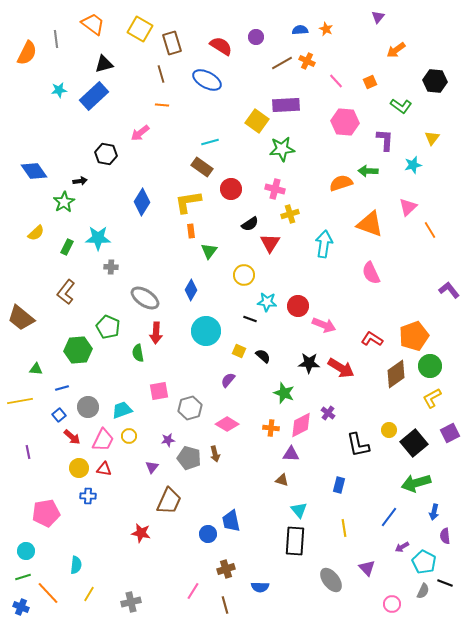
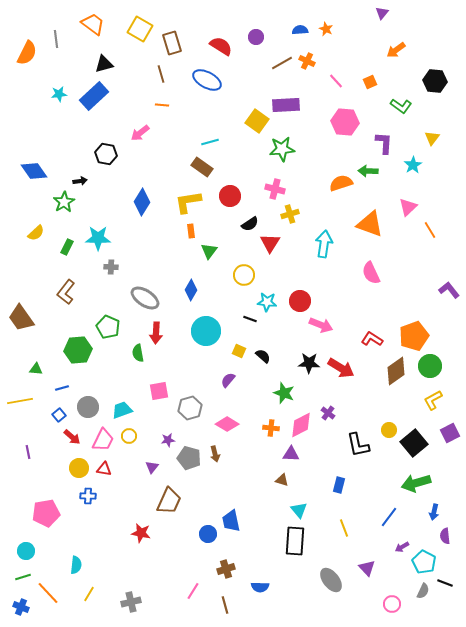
purple triangle at (378, 17): moved 4 px right, 4 px up
cyan star at (59, 90): moved 4 px down
purple L-shape at (385, 140): moved 1 px left, 3 px down
cyan star at (413, 165): rotated 18 degrees counterclockwise
red circle at (231, 189): moved 1 px left, 7 px down
red circle at (298, 306): moved 2 px right, 5 px up
brown trapezoid at (21, 318): rotated 16 degrees clockwise
pink arrow at (324, 325): moved 3 px left
brown diamond at (396, 374): moved 3 px up
yellow L-shape at (432, 398): moved 1 px right, 2 px down
yellow line at (344, 528): rotated 12 degrees counterclockwise
